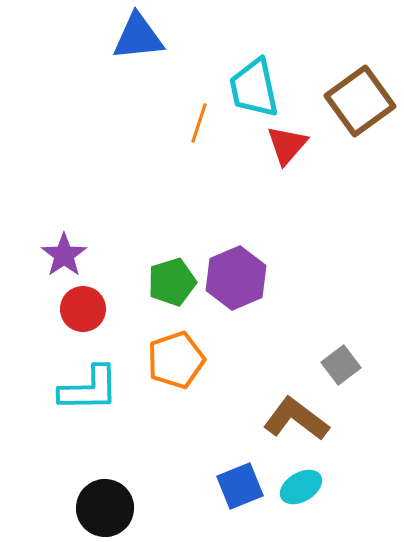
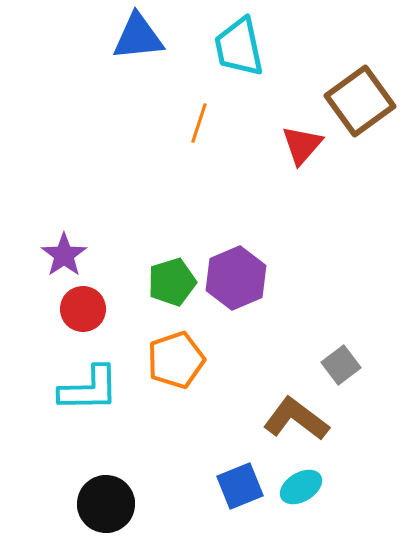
cyan trapezoid: moved 15 px left, 41 px up
red triangle: moved 15 px right
black circle: moved 1 px right, 4 px up
